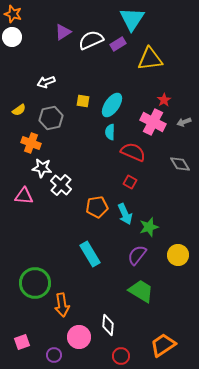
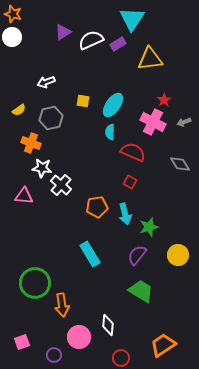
cyan ellipse: moved 1 px right
cyan arrow: rotated 10 degrees clockwise
red circle: moved 2 px down
